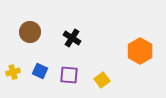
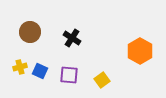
yellow cross: moved 7 px right, 5 px up
